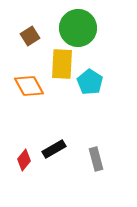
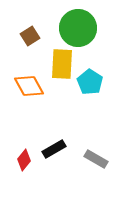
gray rectangle: rotated 45 degrees counterclockwise
